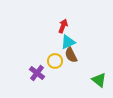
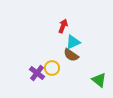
cyan triangle: moved 5 px right
brown semicircle: rotated 28 degrees counterclockwise
yellow circle: moved 3 px left, 7 px down
